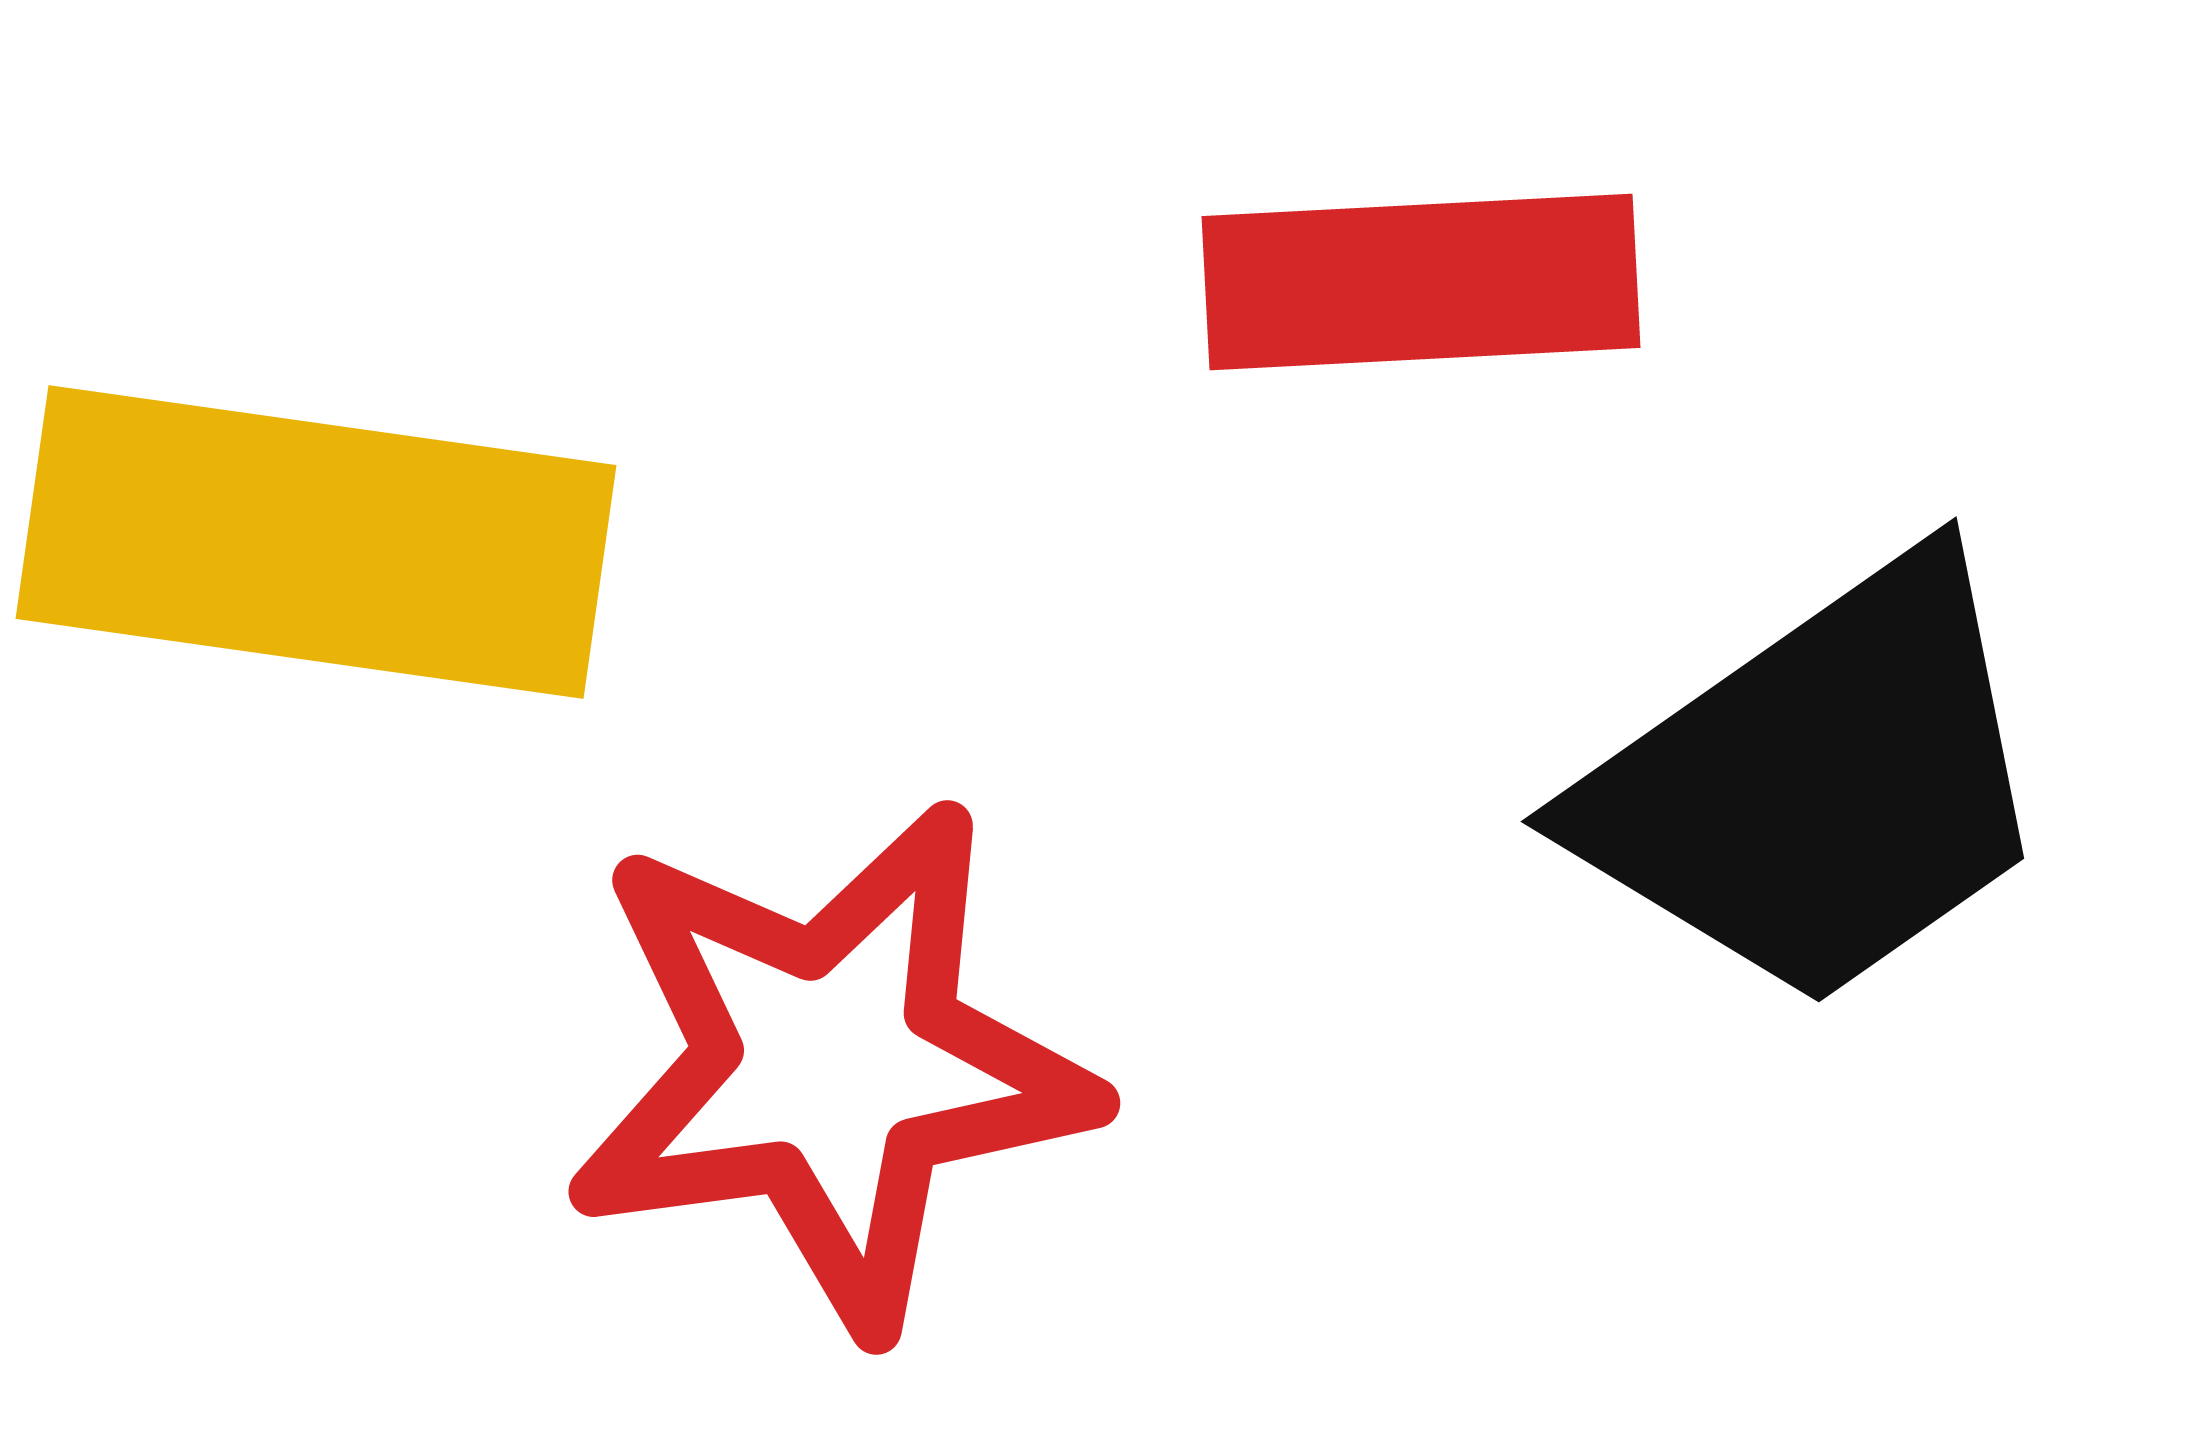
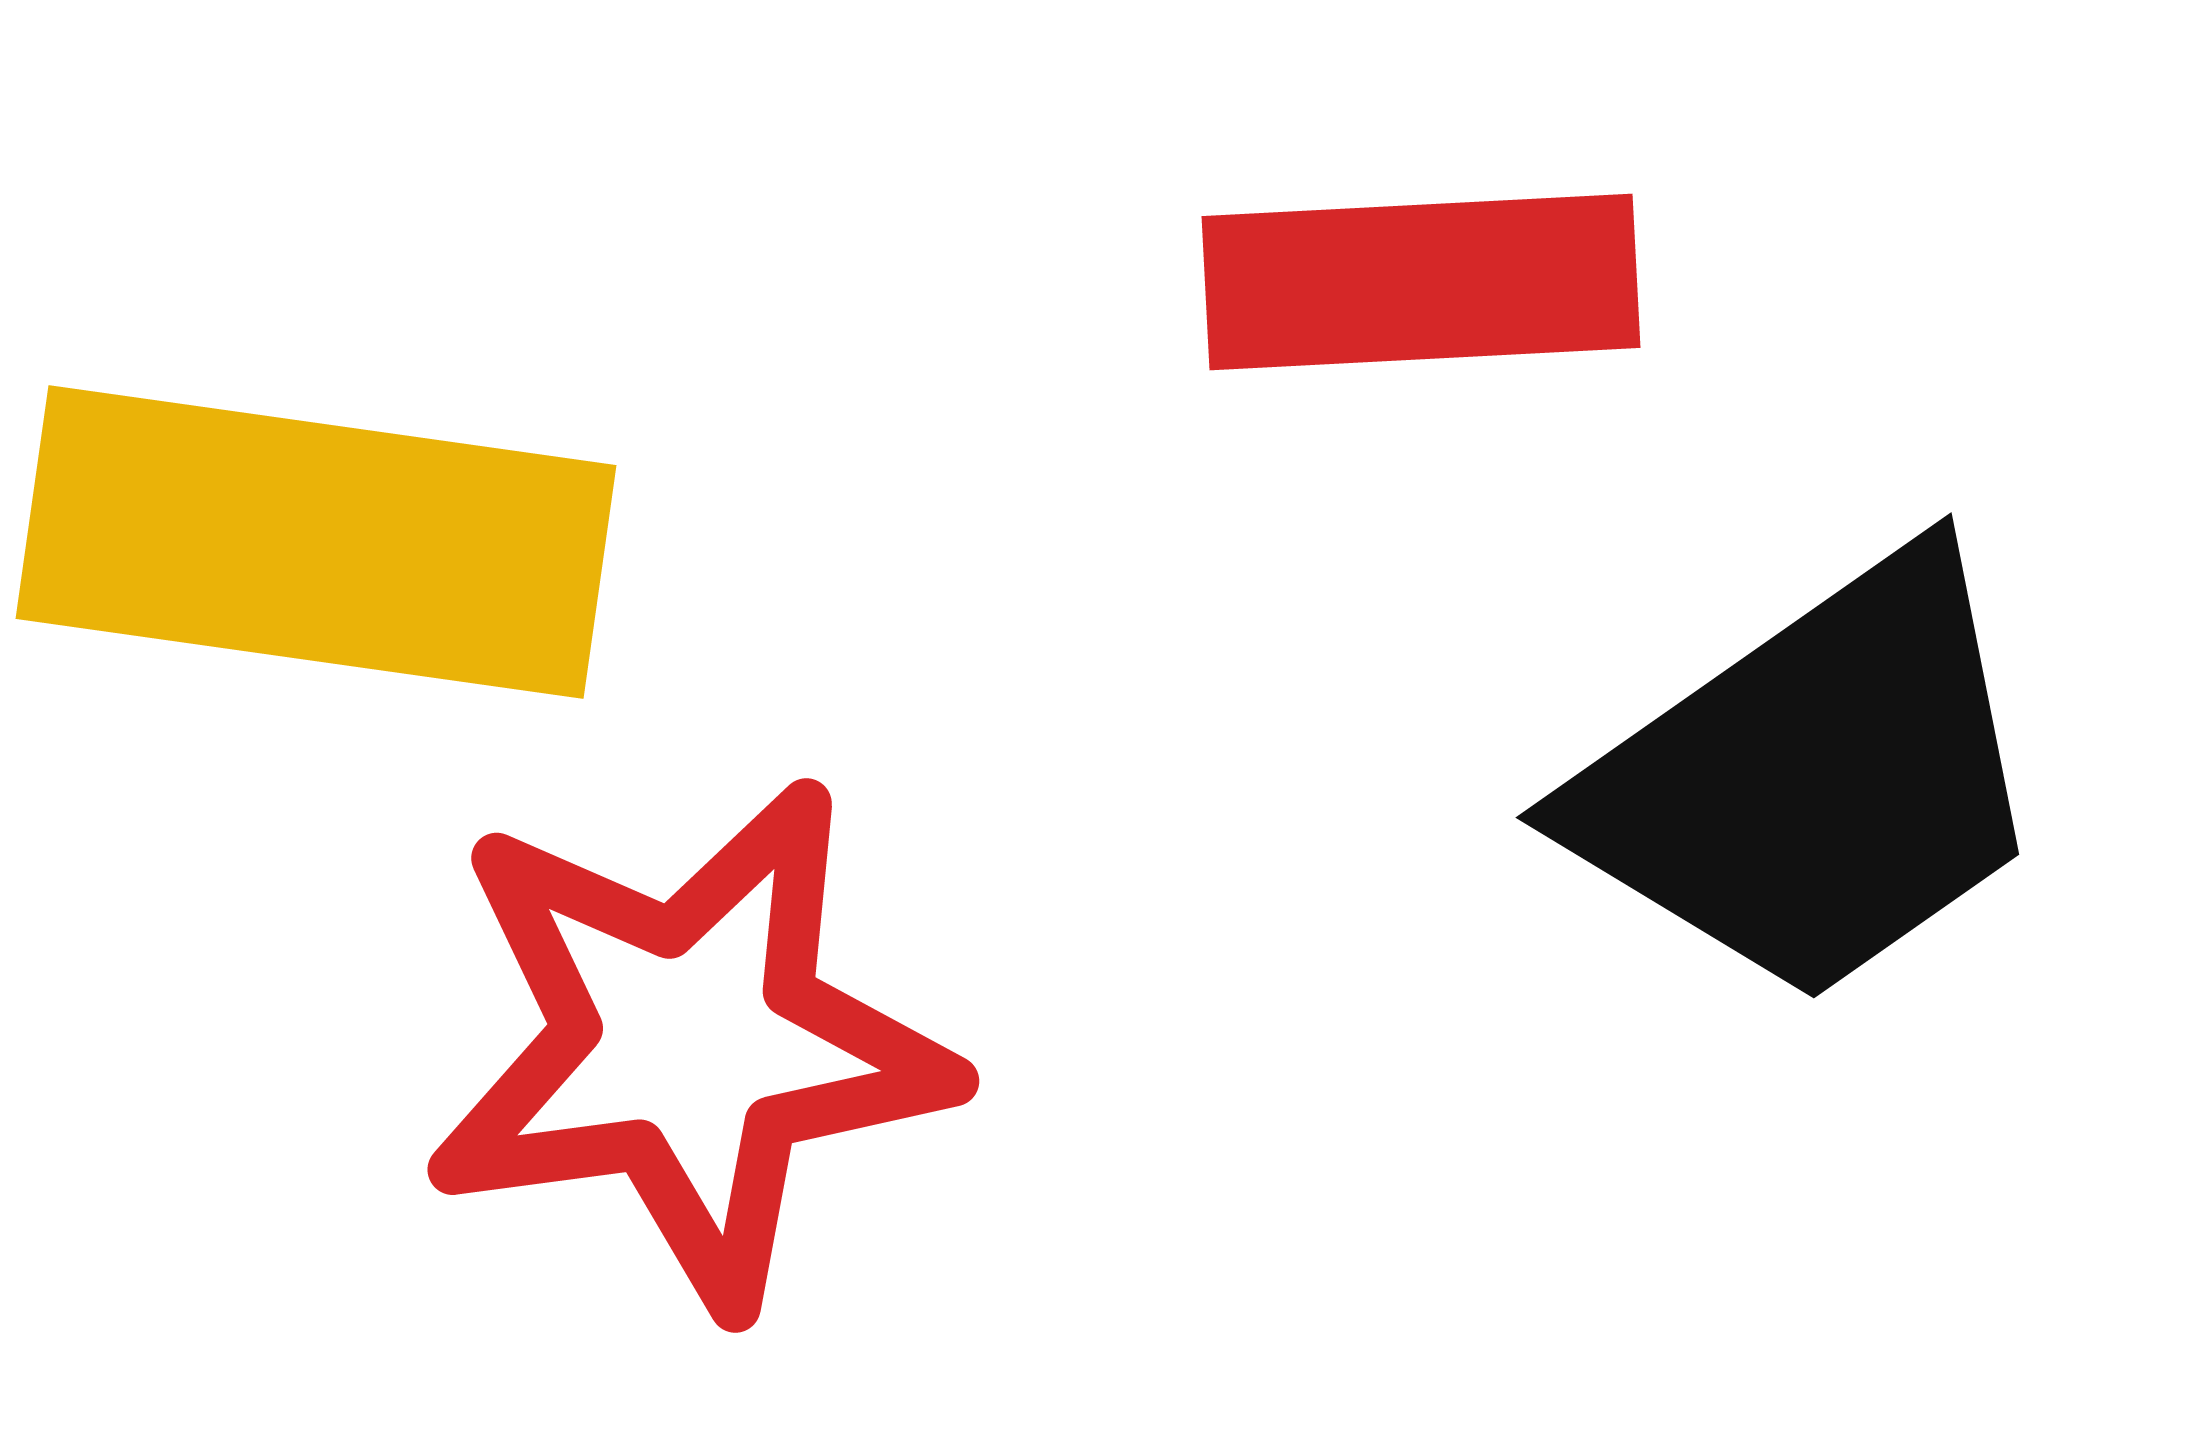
black trapezoid: moved 5 px left, 4 px up
red star: moved 141 px left, 22 px up
